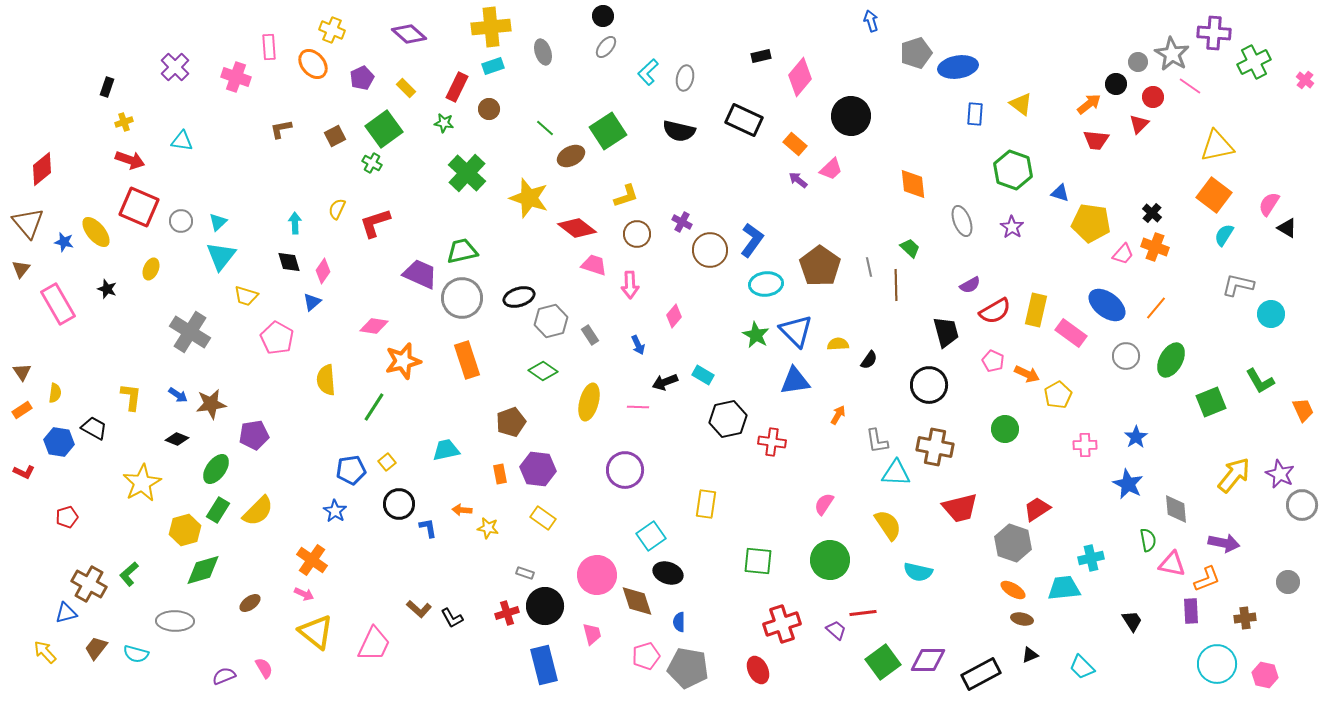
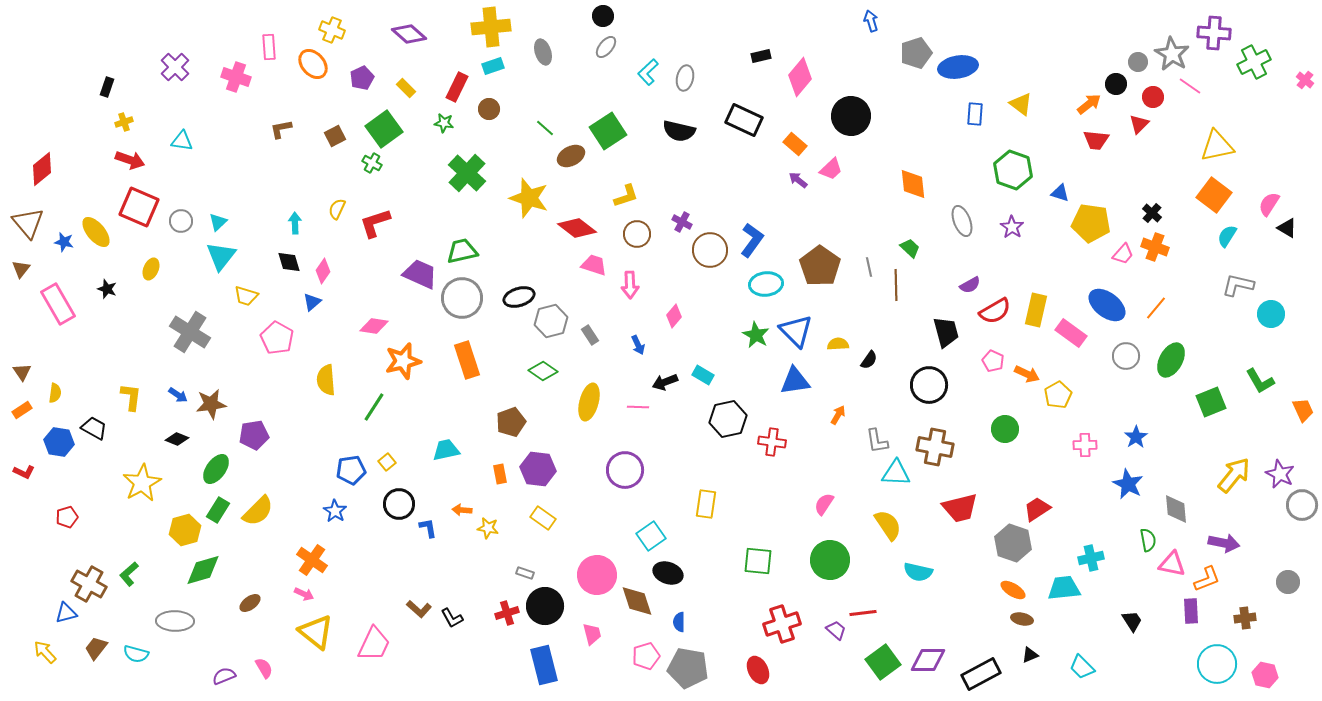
cyan semicircle at (1224, 235): moved 3 px right, 1 px down
